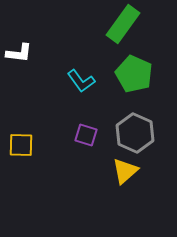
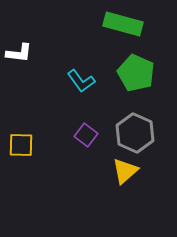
green rectangle: rotated 69 degrees clockwise
green pentagon: moved 2 px right, 1 px up
purple square: rotated 20 degrees clockwise
